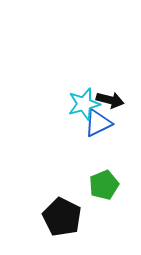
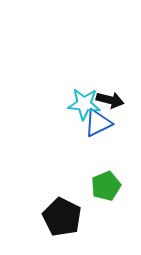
cyan star: rotated 20 degrees clockwise
green pentagon: moved 2 px right, 1 px down
